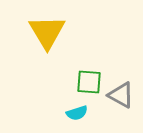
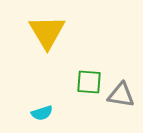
gray triangle: rotated 20 degrees counterclockwise
cyan semicircle: moved 35 px left
